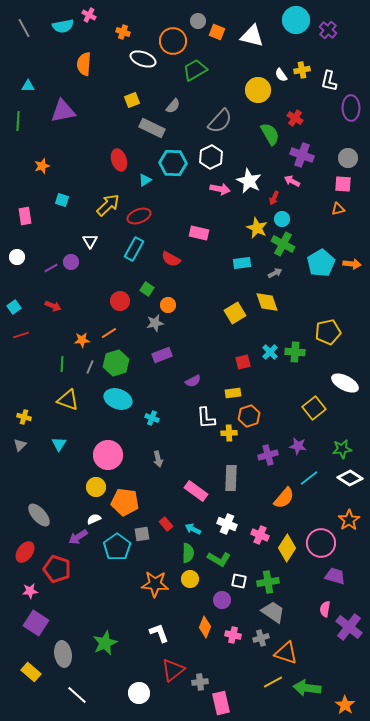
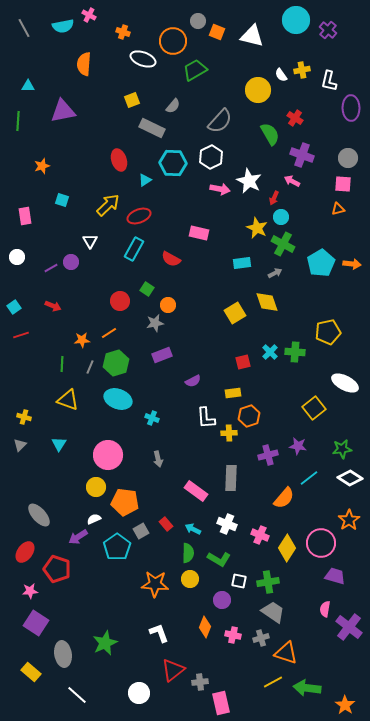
cyan circle at (282, 219): moved 1 px left, 2 px up
gray square at (142, 534): moved 1 px left, 3 px up; rotated 21 degrees counterclockwise
